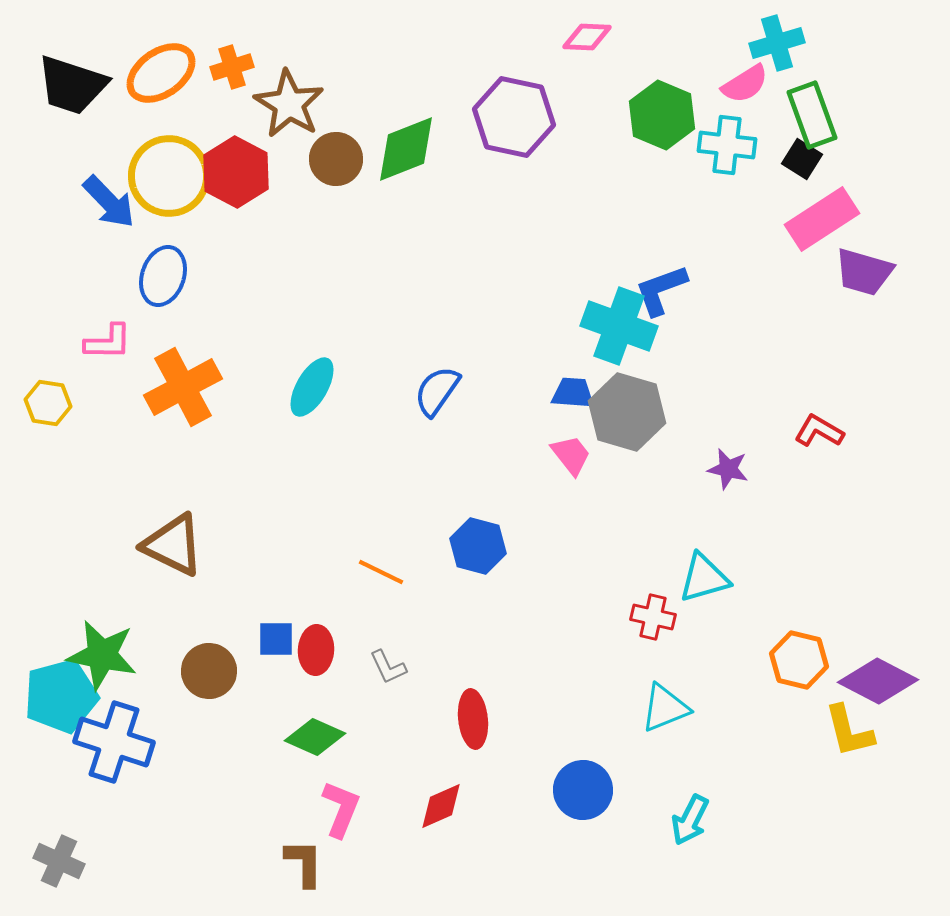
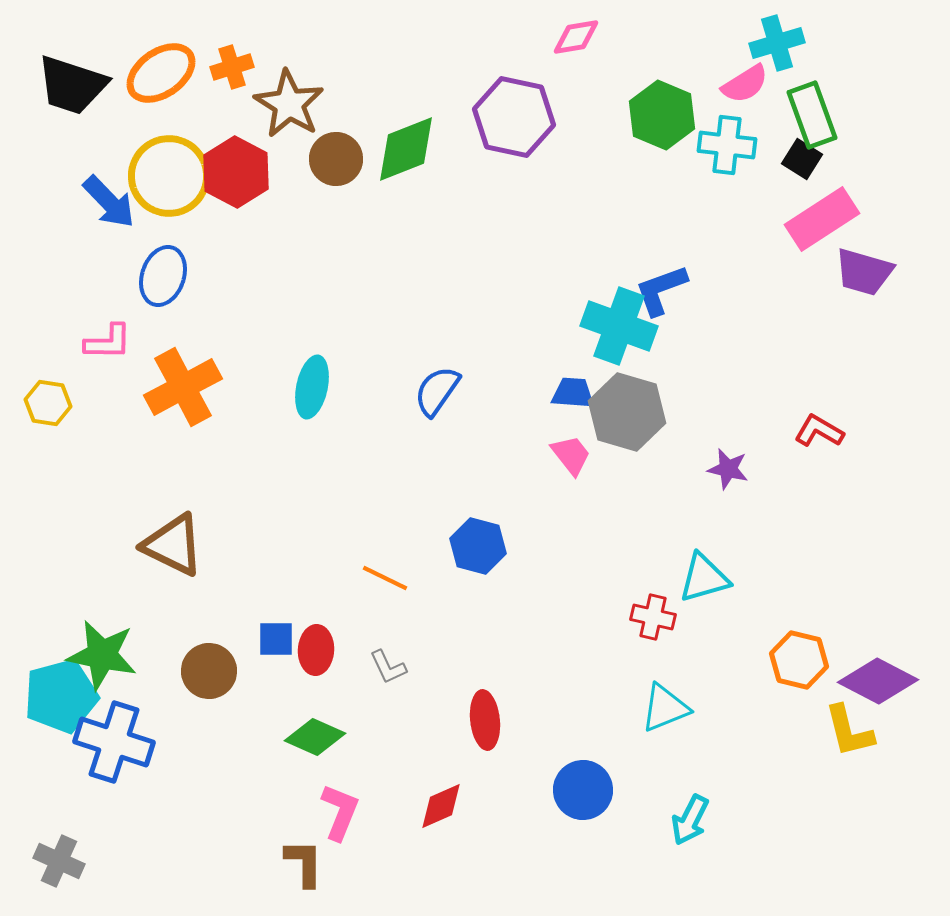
pink diamond at (587, 37): moved 11 px left; rotated 12 degrees counterclockwise
cyan ellipse at (312, 387): rotated 18 degrees counterclockwise
orange line at (381, 572): moved 4 px right, 6 px down
red ellipse at (473, 719): moved 12 px right, 1 px down
pink L-shape at (341, 809): moved 1 px left, 3 px down
